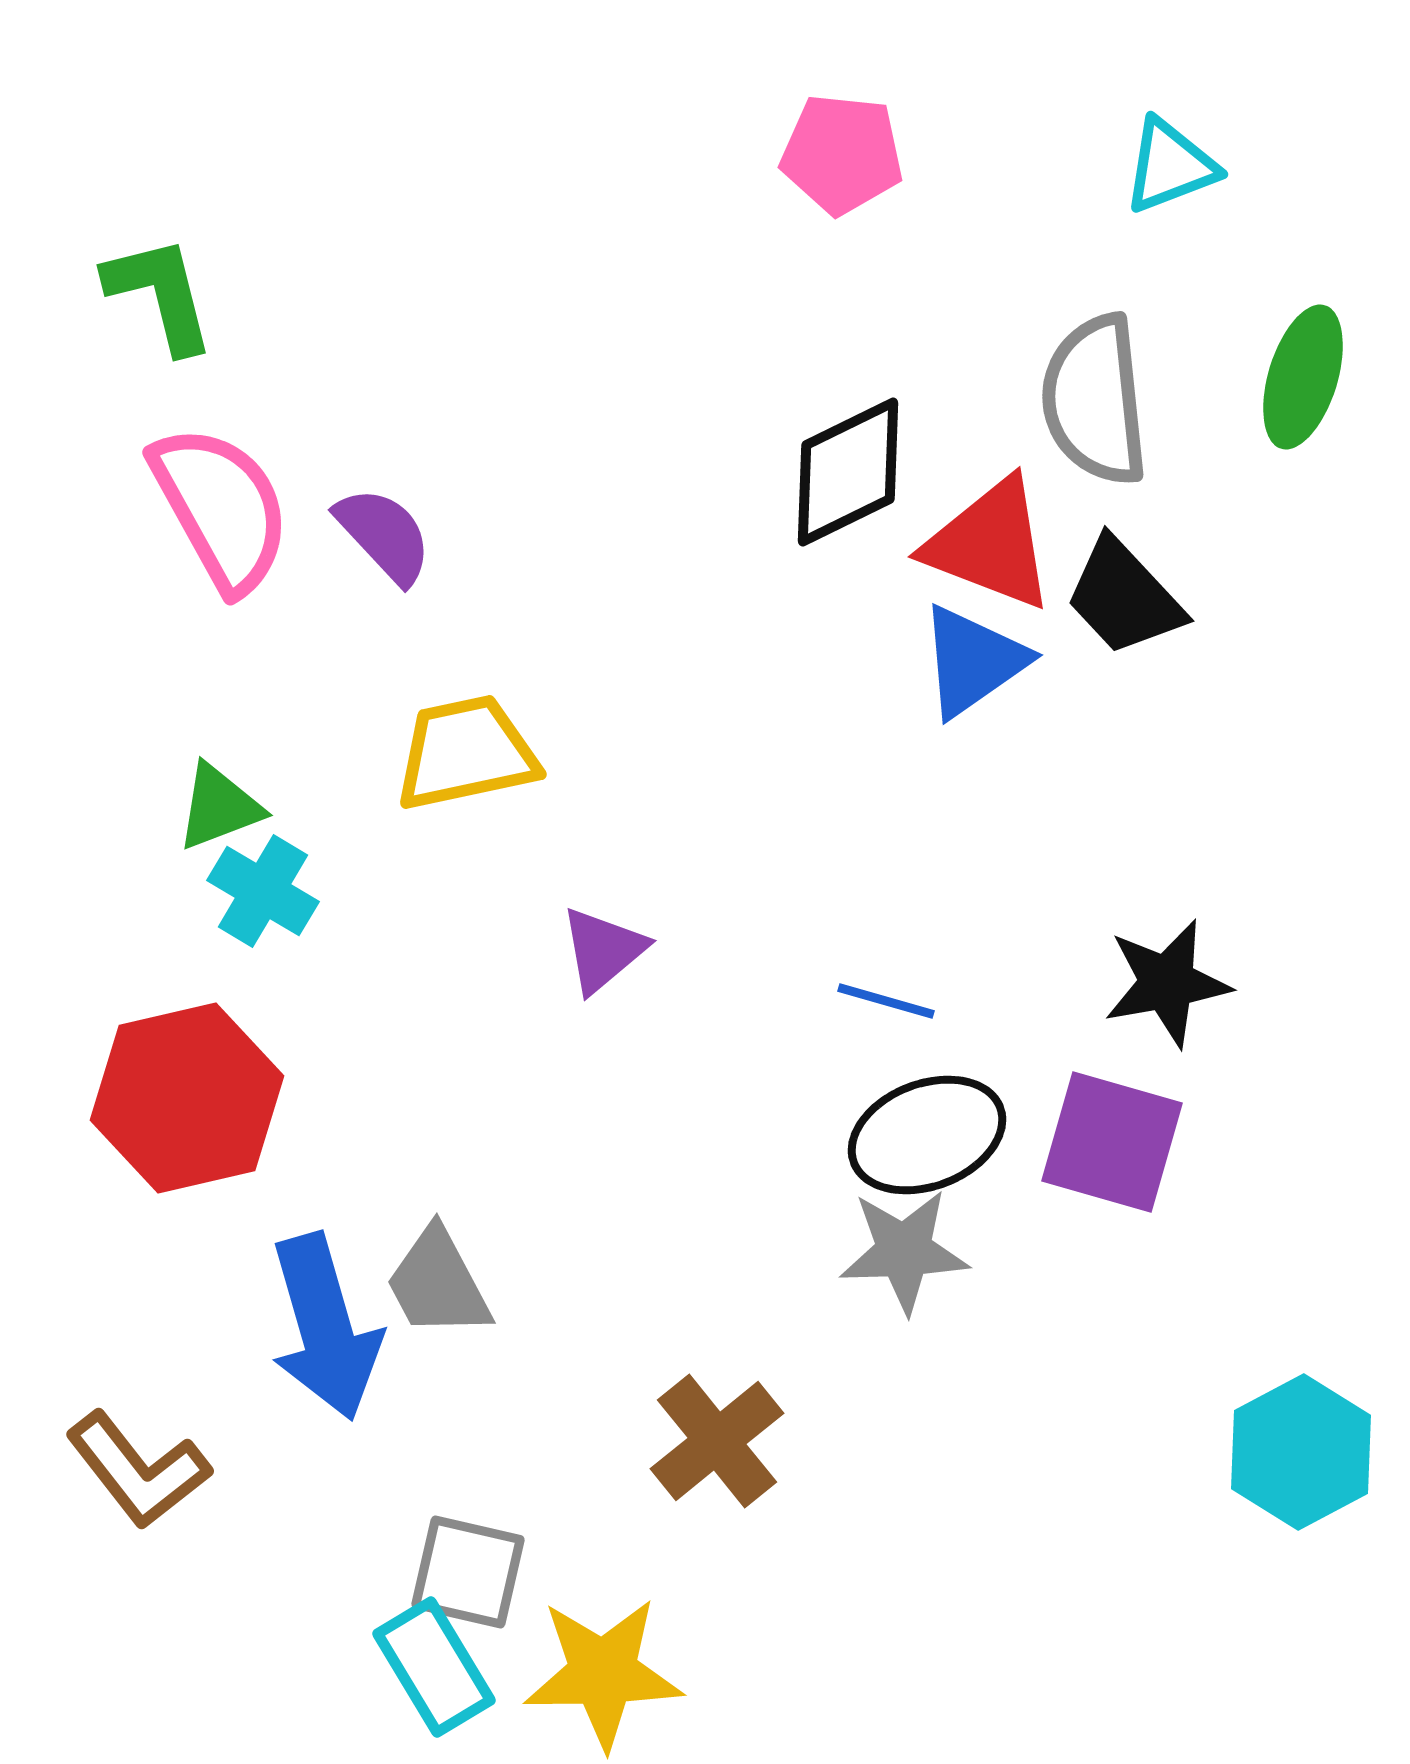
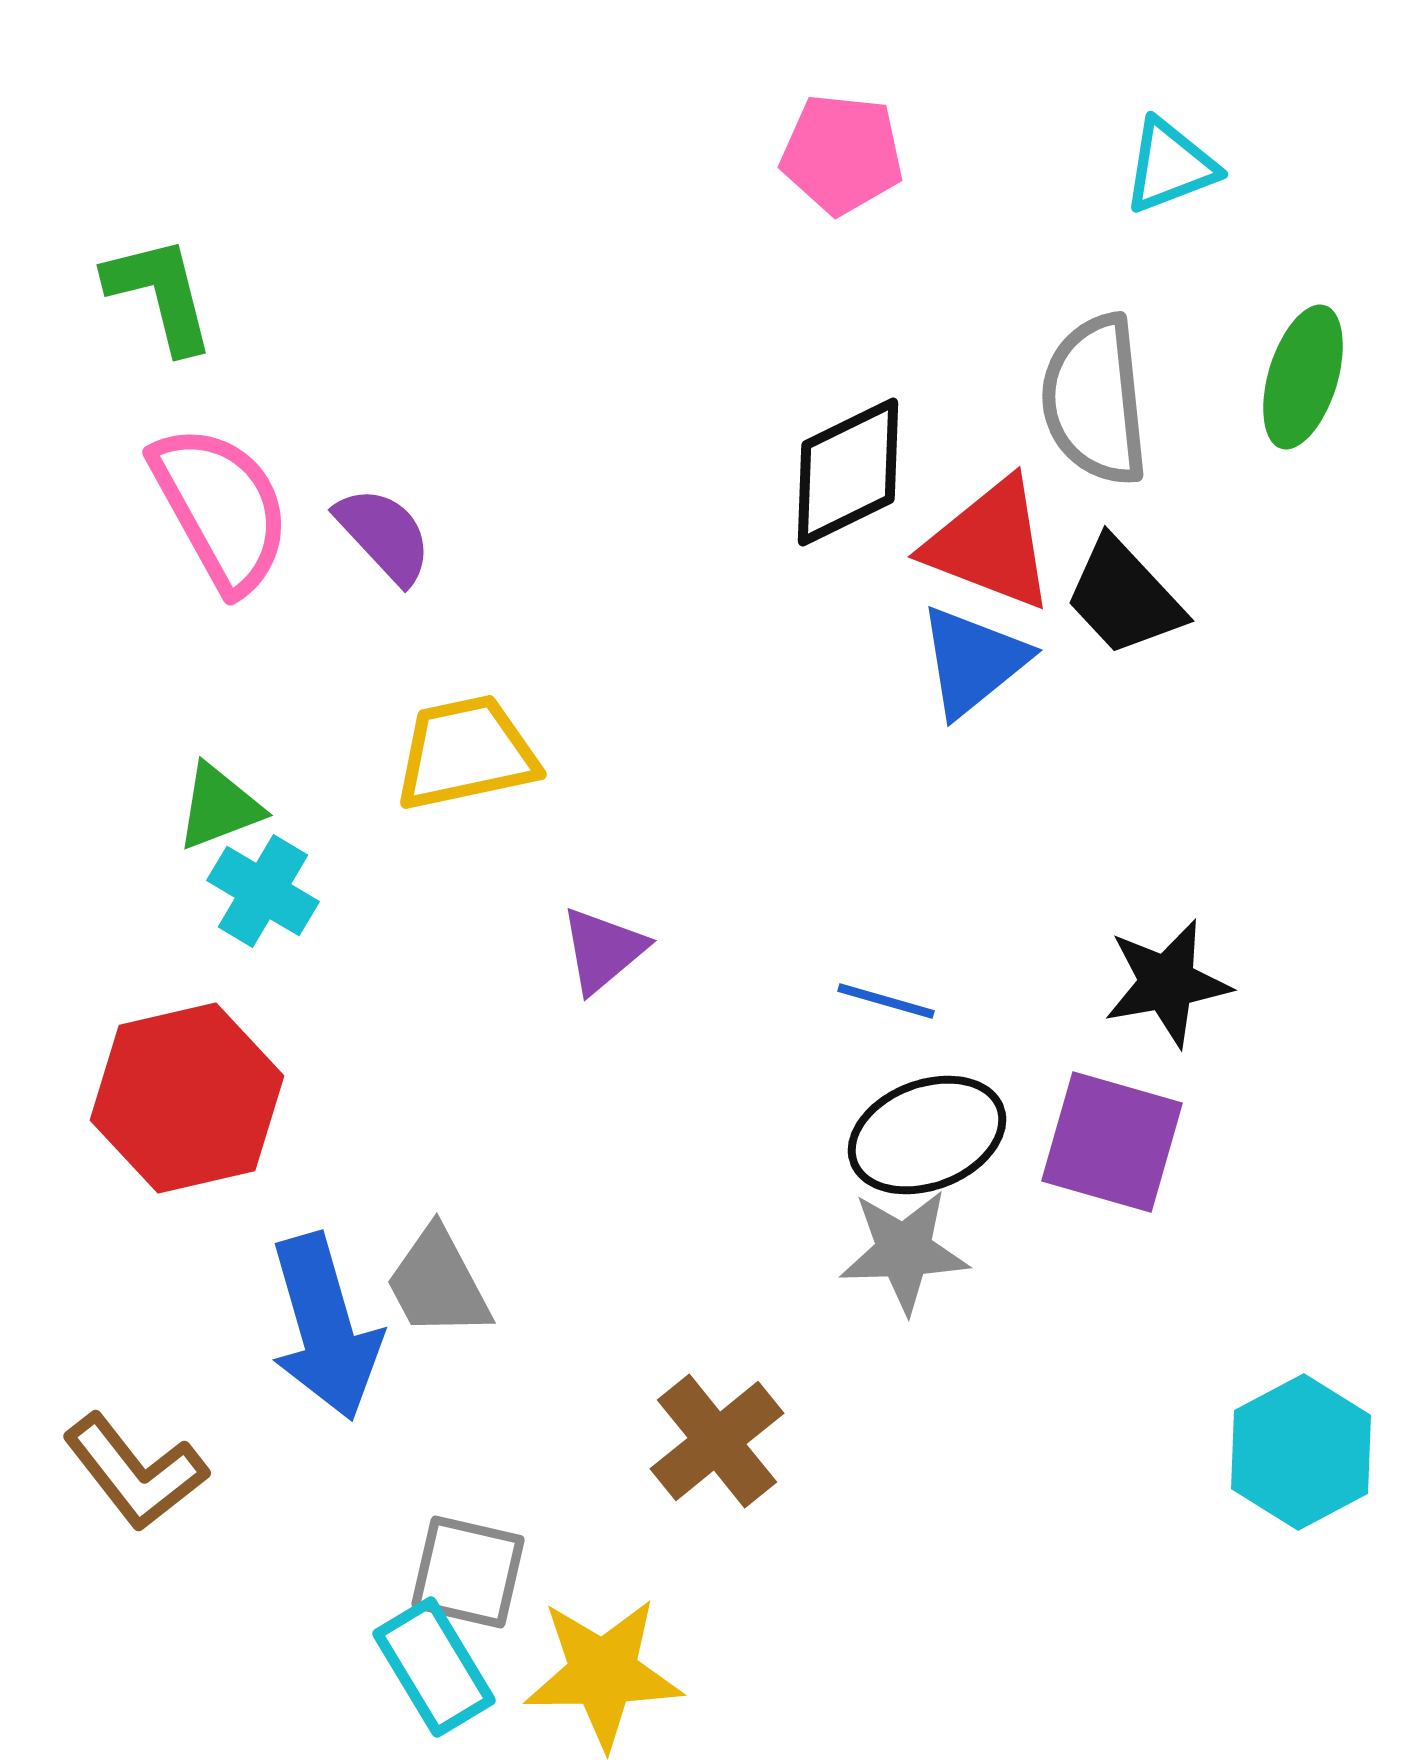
blue triangle: rotated 4 degrees counterclockwise
brown L-shape: moved 3 px left, 2 px down
